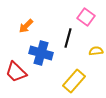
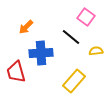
orange arrow: moved 1 px down
black line: moved 3 px right, 1 px up; rotated 66 degrees counterclockwise
blue cross: rotated 20 degrees counterclockwise
red trapezoid: rotated 30 degrees clockwise
